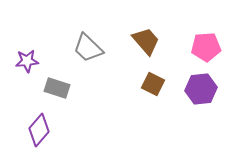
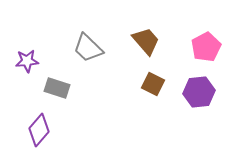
pink pentagon: rotated 24 degrees counterclockwise
purple hexagon: moved 2 px left, 3 px down
